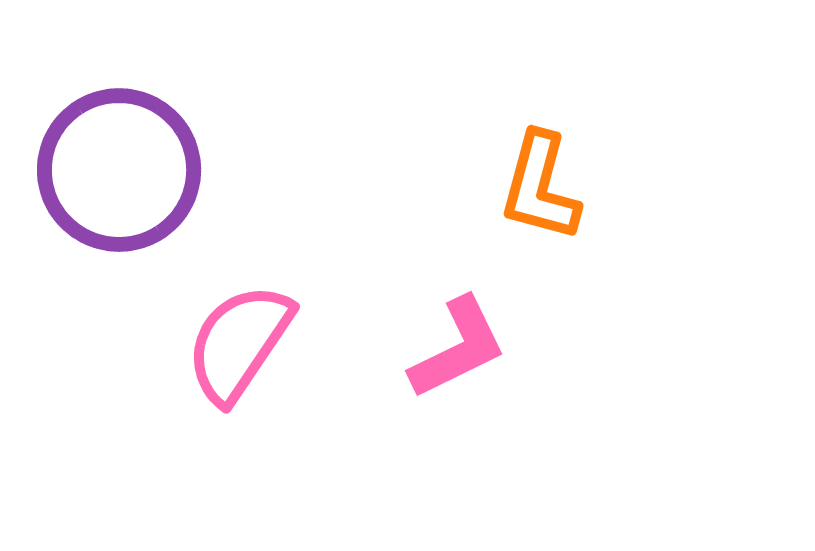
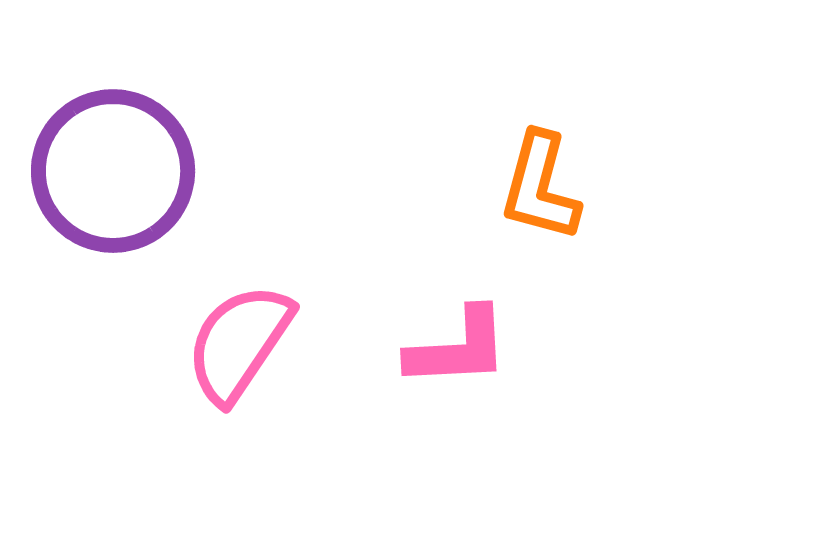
purple circle: moved 6 px left, 1 px down
pink L-shape: rotated 23 degrees clockwise
